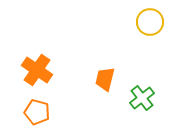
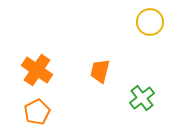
orange trapezoid: moved 5 px left, 8 px up
orange pentagon: rotated 30 degrees clockwise
